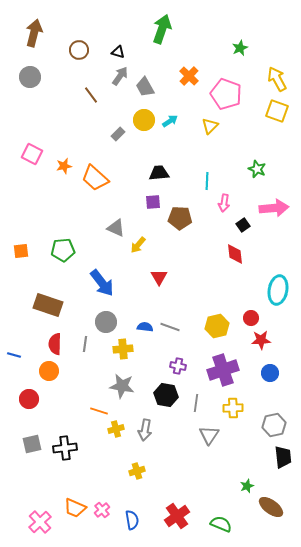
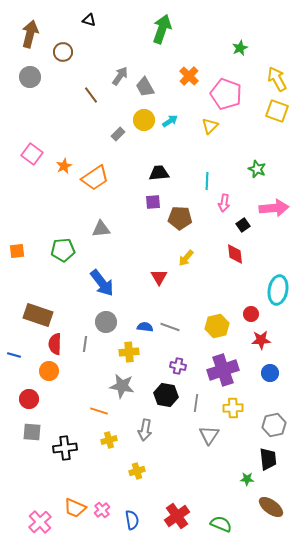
brown arrow at (34, 33): moved 4 px left, 1 px down
brown circle at (79, 50): moved 16 px left, 2 px down
black triangle at (118, 52): moved 29 px left, 32 px up
pink square at (32, 154): rotated 10 degrees clockwise
orange star at (64, 166): rotated 14 degrees counterclockwise
orange trapezoid at (95, 178): rotated 76 degrees counterclockwise
gray triangle at (116, 228): moved 15 px left, 1 px down; rotated 30 degrees counterclockwise
yellow arrow at (138, 245): moved 48 px right, 13 px down
orange square at (21, 251): moved 4 px left
brown rectangle at (48, 305): moved 10 px left, 10 px down
red circle at (251, 318): moved 4 px up
yellow cross at (123, 349): moved 6 px right, 3 px down
yellow cross at (116, 429): moved 7 px left, 11 px down
gray square at (32, 444): moved 12 px up; rotated 18 degrees clockwise
black trapezoid at (283, 457): moved 15 px left, 2 px down
green star at (247, 486): moved 7 px up; rotated 24 degrees clockwise
